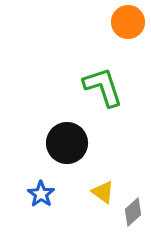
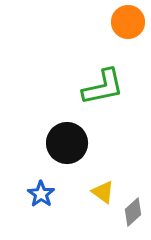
green L-shape: rotated 96 degrees clockwise
